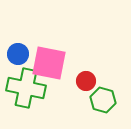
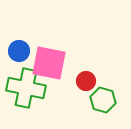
blue circle: moved 1 px right, 3 px up
